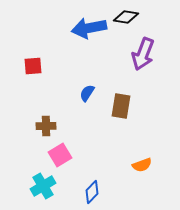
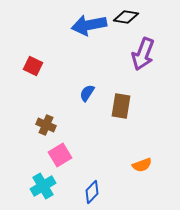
blue arrow: moved 3 px up
red square: rotated 30 degrees clockwise
brown cross: moved 1 px up; rotated 24 degrees clockwise
